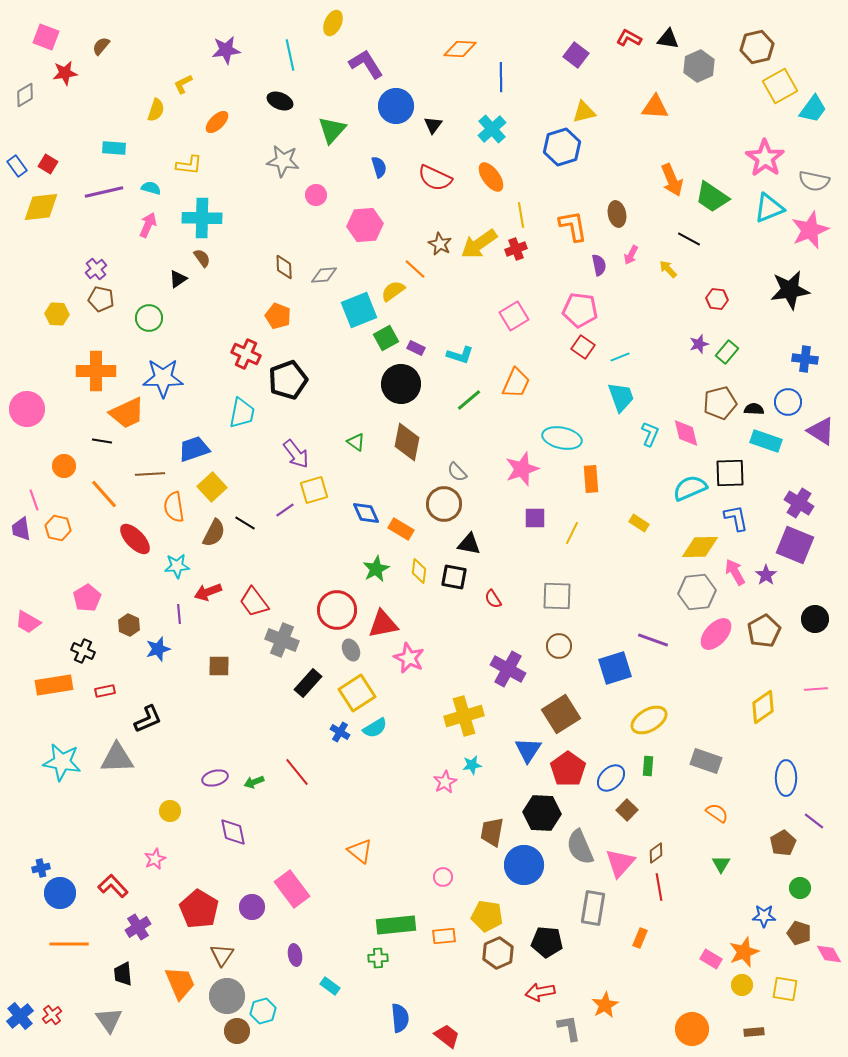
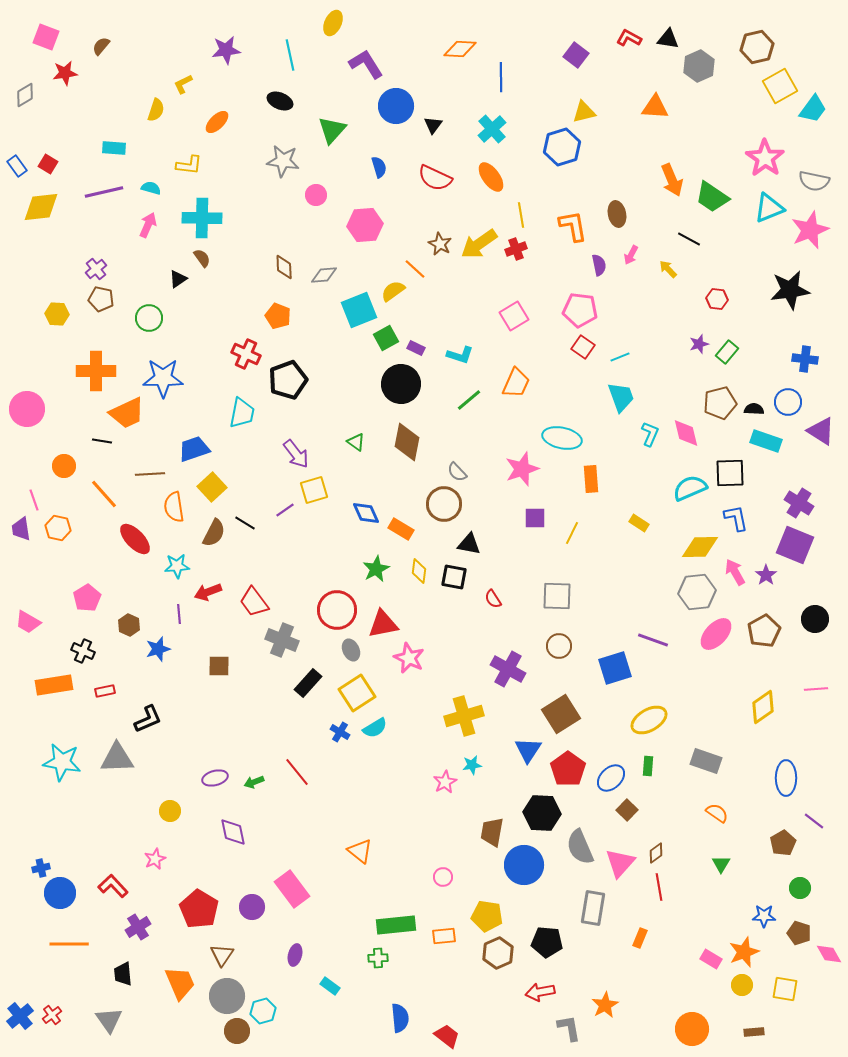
purple ellipse at (295, 955): rotated 25 degrees clockwise
